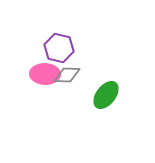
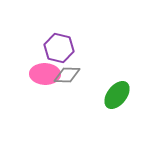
green ellipse: moved 11 px right
